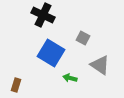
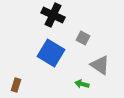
black cross: moved 10 px right
green arrow: moved 12 px right, 6 px down
